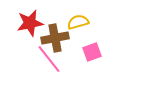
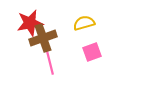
yellow semicircle: moved 6 px right, 1 px down
brown cross: moved 12 px left; rotated 8 degrees counterclockwise
pink line: rotated 24 degrees clockwise
